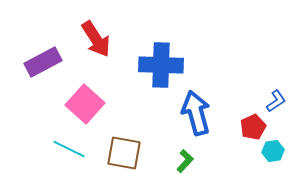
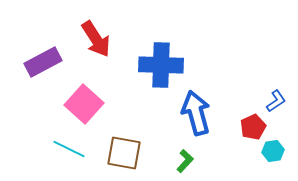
pink square: moved 1 px left
